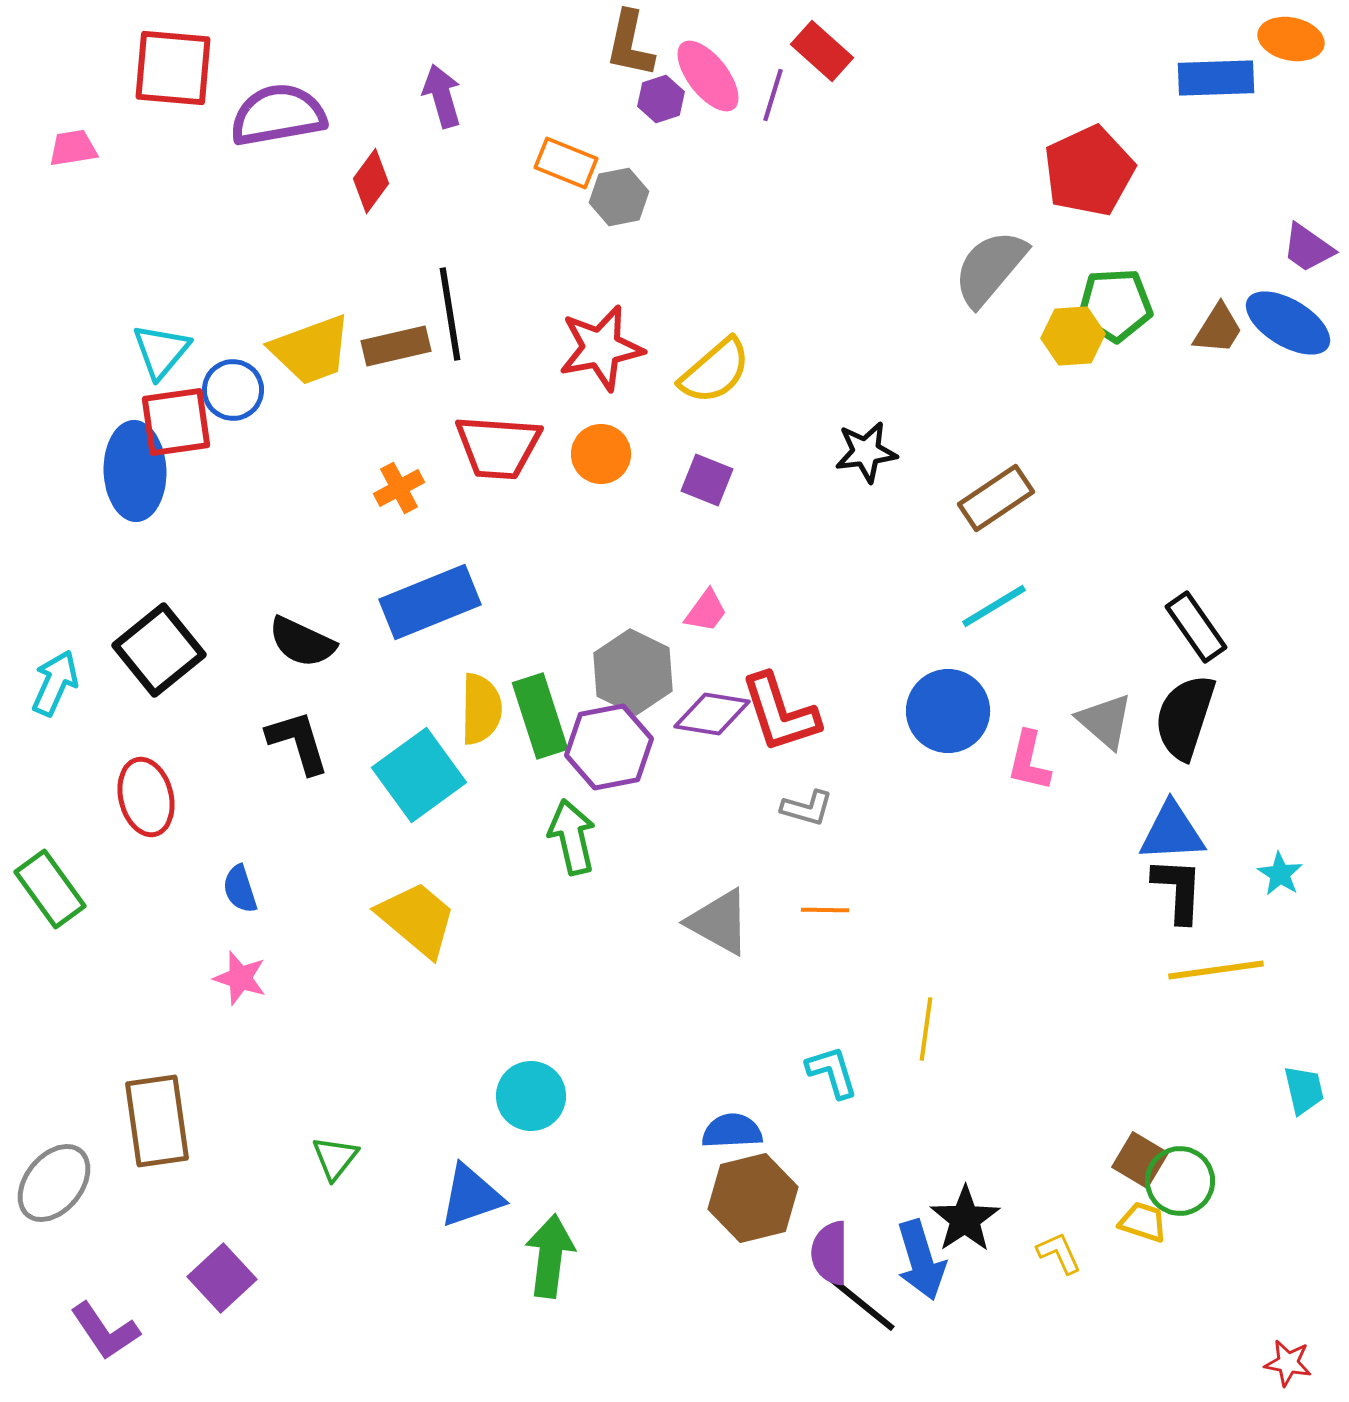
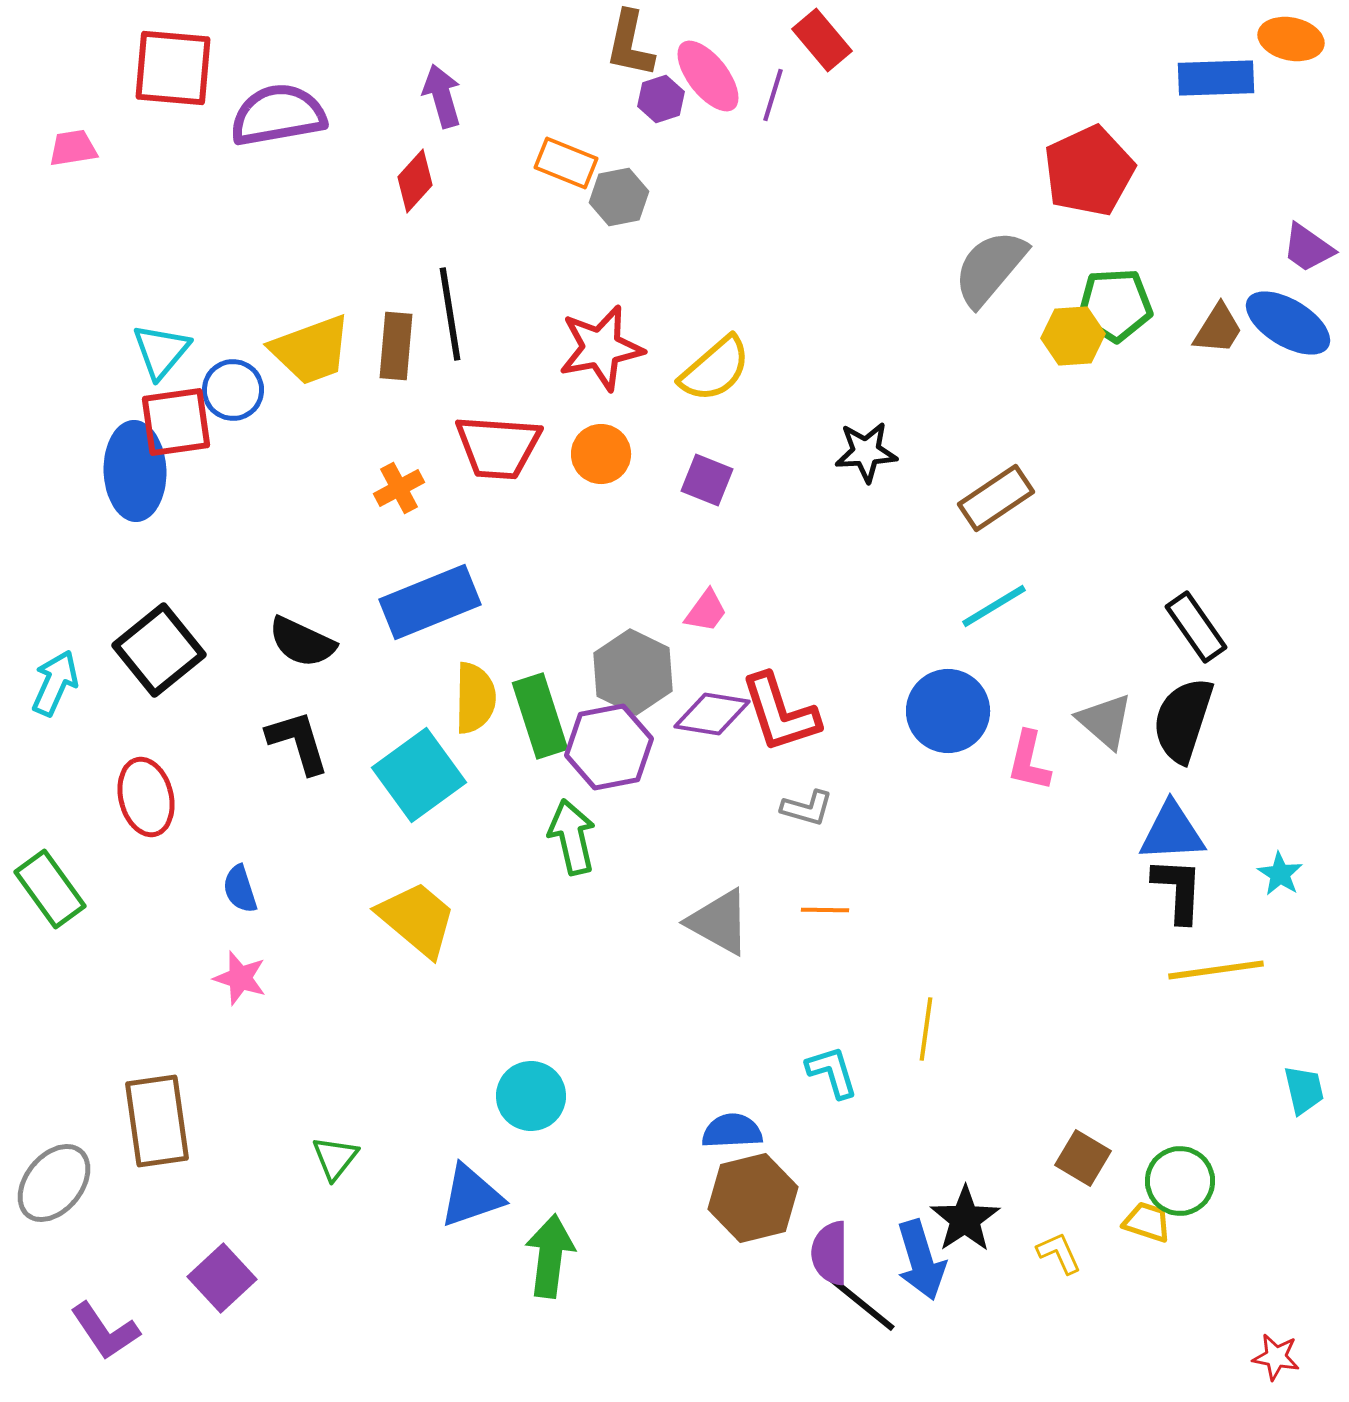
red rectangle at (822, 51): moved 11 px up; rotated 8 degrees clockwise
red diamond at (371, 181): moved 44 px right; rotated 6 degrees clockwise
brown rectangle at (396, 346): rotated 72 degrees counterclockwise
yellow semicircle at (715, 371): moved 2 px up
black star at (866, 452): rotated 4 degrees clockwise
yellow semicircle at (481, 709): moved 6 px left, 11 px up
black semicircle at (1185, 717): moved 2 px left, 3 px down
brown square at (1140, 1160): moved 57 px left, 2 px up
yellow trapezoid at (1143, 1222): moved 4 px right
red star at (1288, 1363): moved 12 px left, 6 px up
